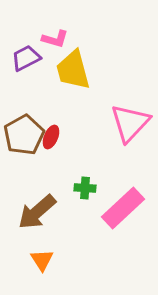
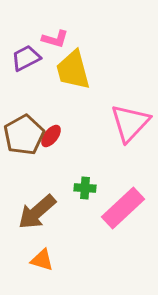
red ellipse: moved 1 px up; rotated 15 degrees clockwise
orange triangle: rotated 40 degrees counterclockwise
